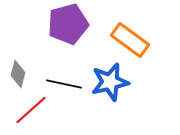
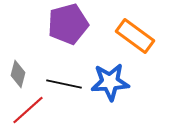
orange rectangle: moved 5 px right, 4 px up
blue star: rotated 9 degrees clockwise
red line: moved 3 px left
